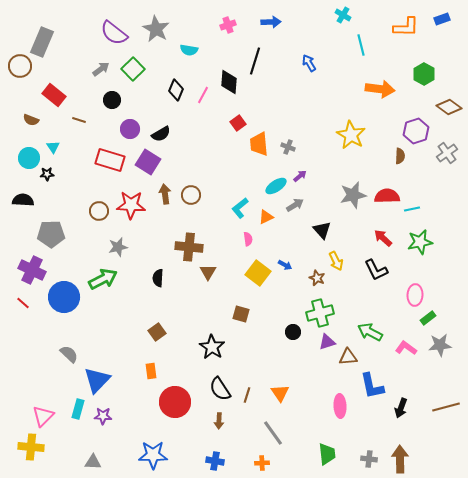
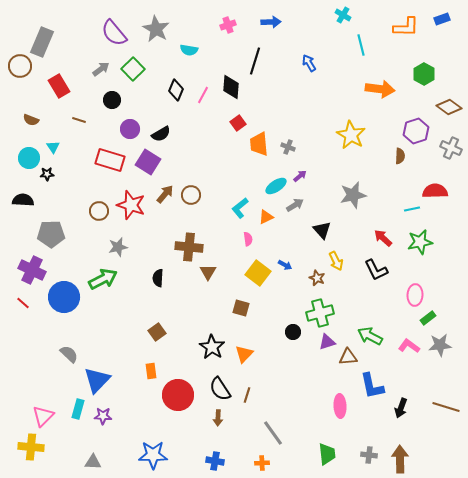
purple semicircle at (114, 33): rotated 12 degrees clockwise
black diamond at (229, 82): moved 2 px right, 5 px down
red rectangle at (54, 95): moved 5 px right, 9 px up; rotated 20 degrees clockwise
gray cross at (447, 153): moved 4 px right, 5 px up; rotated 30 degrees counterclockwise
brown arrow at (165, 194): rotated 48 degrees clockwise
red semicircle at (387, 196): moved 48 px right, 5 px up
red star at (131, 205): rotated 16 degrees clockwise
brown square at (241, 314): moved 6 px up
green arrow at (370, 332): moved 4 px down
pink L-shape at (406, 348): moved 3 px right, 2 px up
orange triangle at (280, 393): moved 36 px left, 39 px up; rotated 18 degrees clockwise
red circle at (175, 402): moved 3 px right, 7 px up
brown line at (446, 407): rotated 32 degrees clockwise
brown arrow at (219, 421): moved 1 px left, 3 px up
gray cross at (369, 459): moved 4 px up
